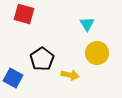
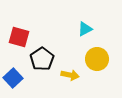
red square: moved 5 px left, 23 px down
cyan triangle: moved 2 px left, 5 px down; rotated 35 degrees clockwise
yellow circle: moved 6 px down
blue square: rotated 18 degrees clockwise
